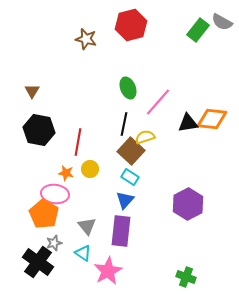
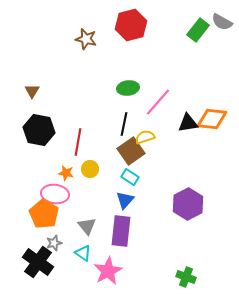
green ellipse: rotated 75 degrees counterclockwise
brown square: rotated 12 degrees clockwise
